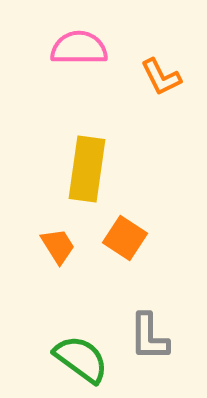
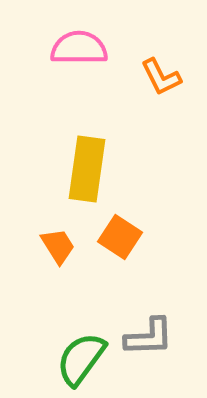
orange square: moved 5 px left, 1 px up
gray L-shape: rotated 92 degrees counterclockwise
green semicircle: rotated 90 degrees counterclockwise
